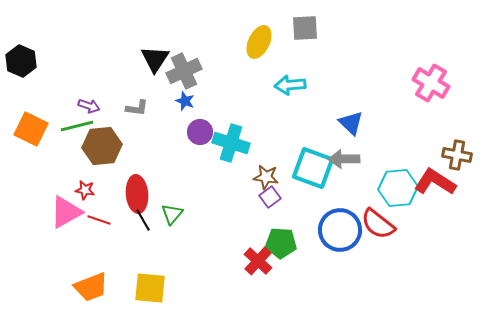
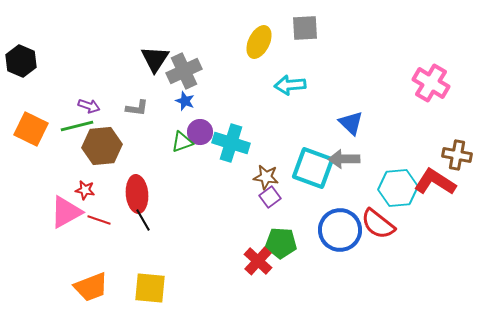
green triangle: moved 10 px right, 72 px up; rotated 30 degrees clockwise
